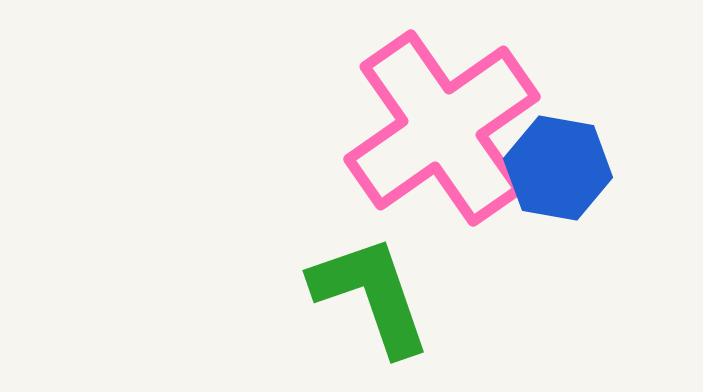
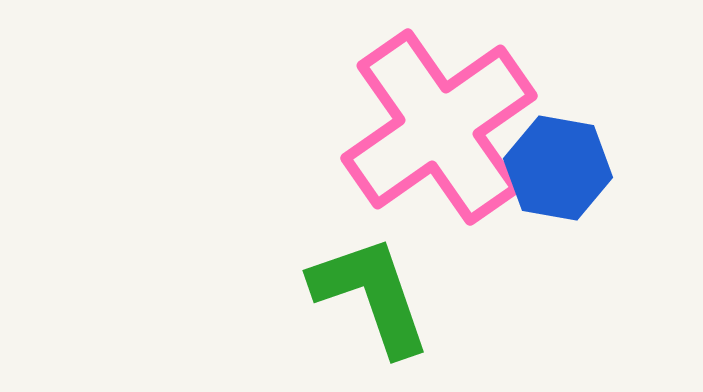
pink cross: moved 3 px left, 1 px up
